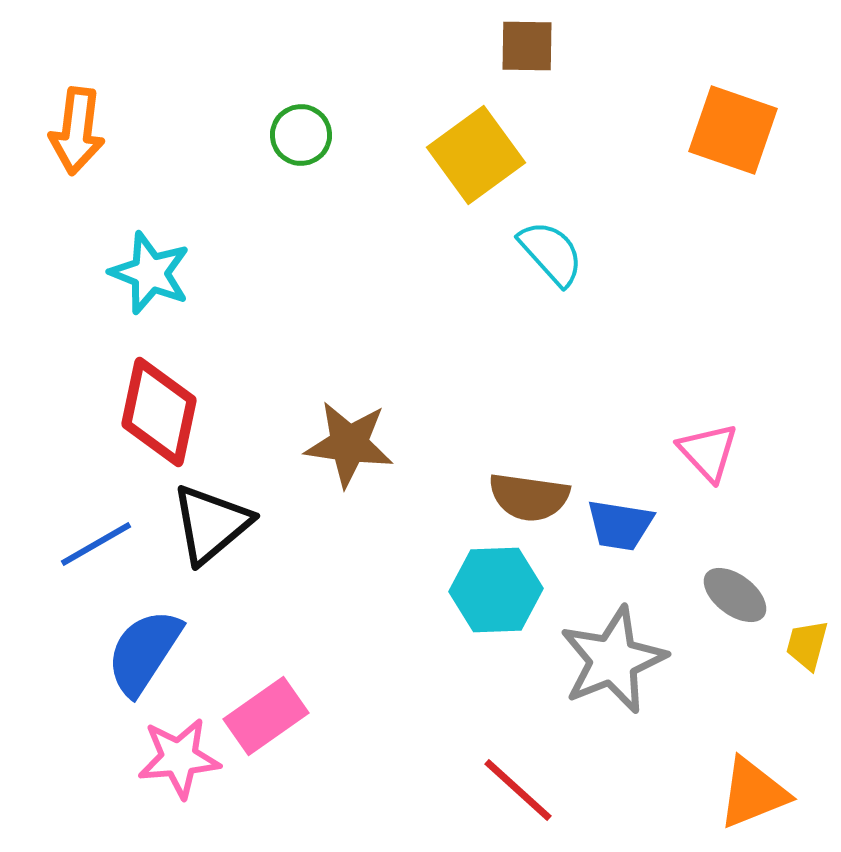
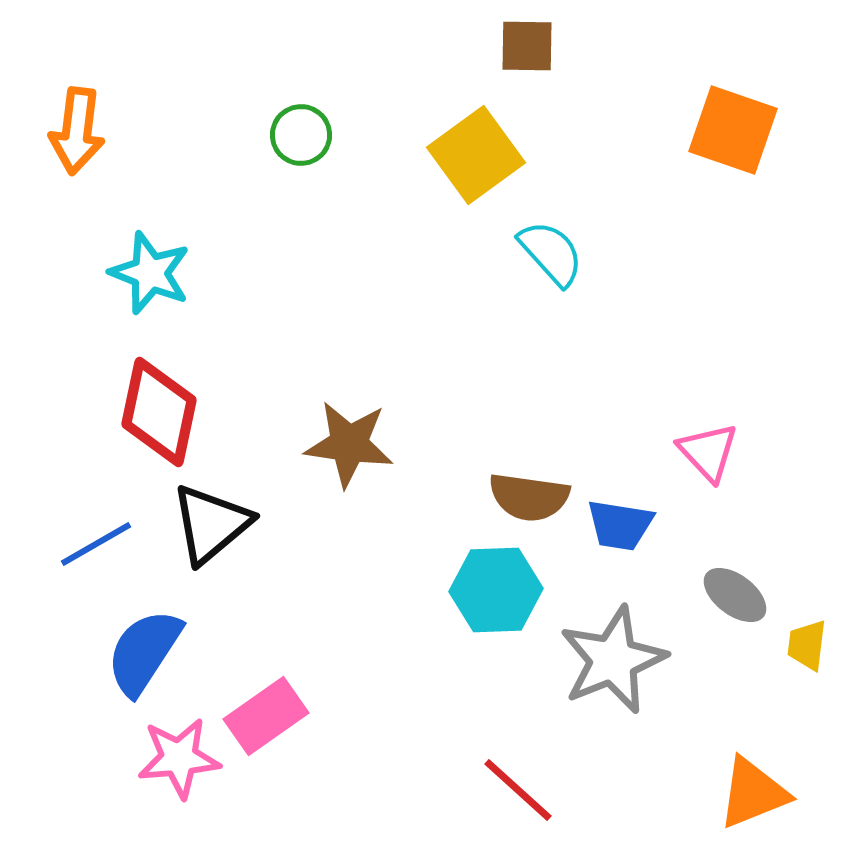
yellow trapezoid: rotated 8 degrees counterclockwise
